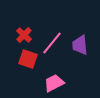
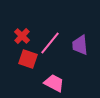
red cross: moved 2 px left, 1 px down
pink line: moved 2 px left
pink trapezoid: rotated 55 degrees clockwise
